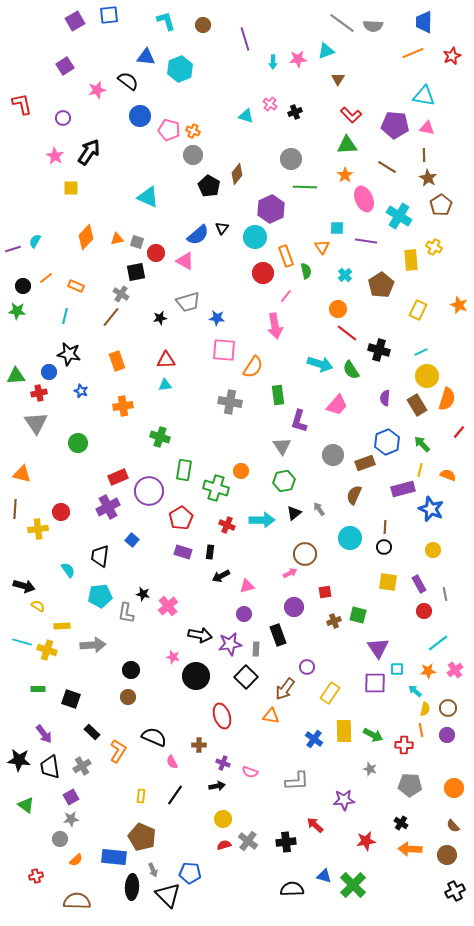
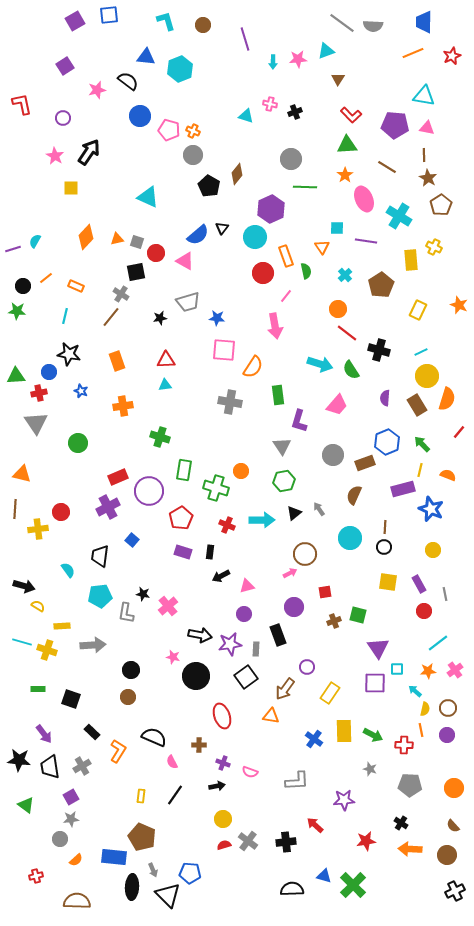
pink cross at (270, 104): rotated 24 degrees counterclockwise
black square at (246, 677): rotated 10 degrees clockwise
